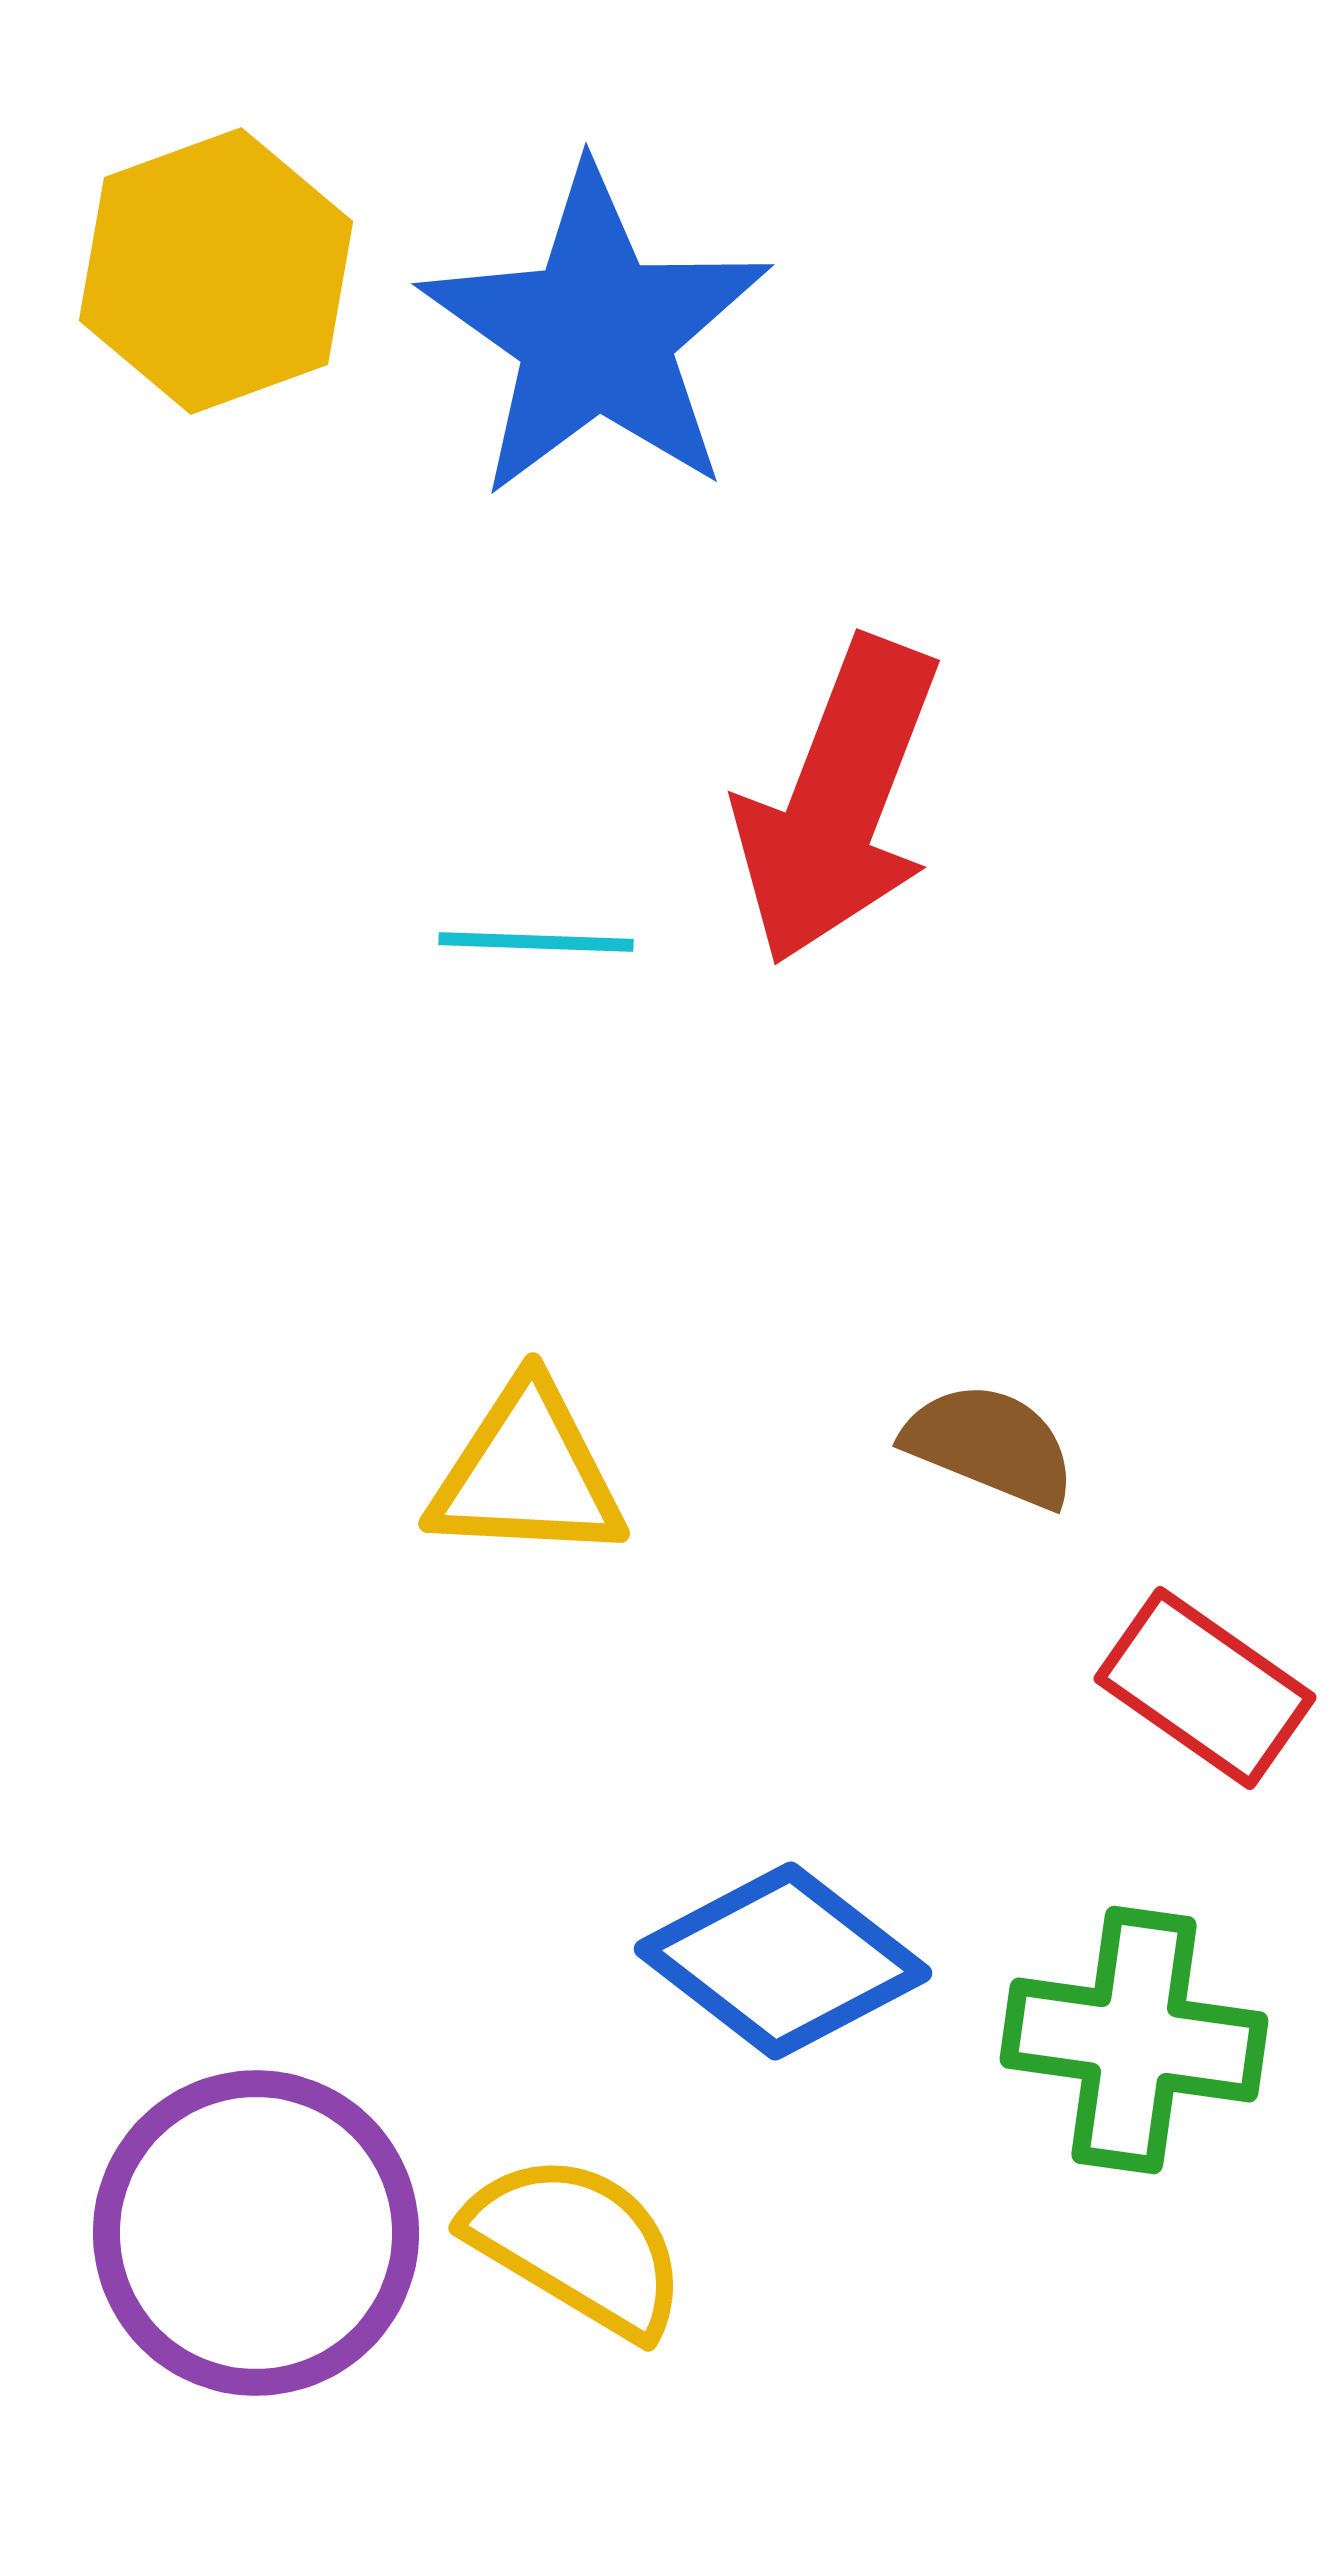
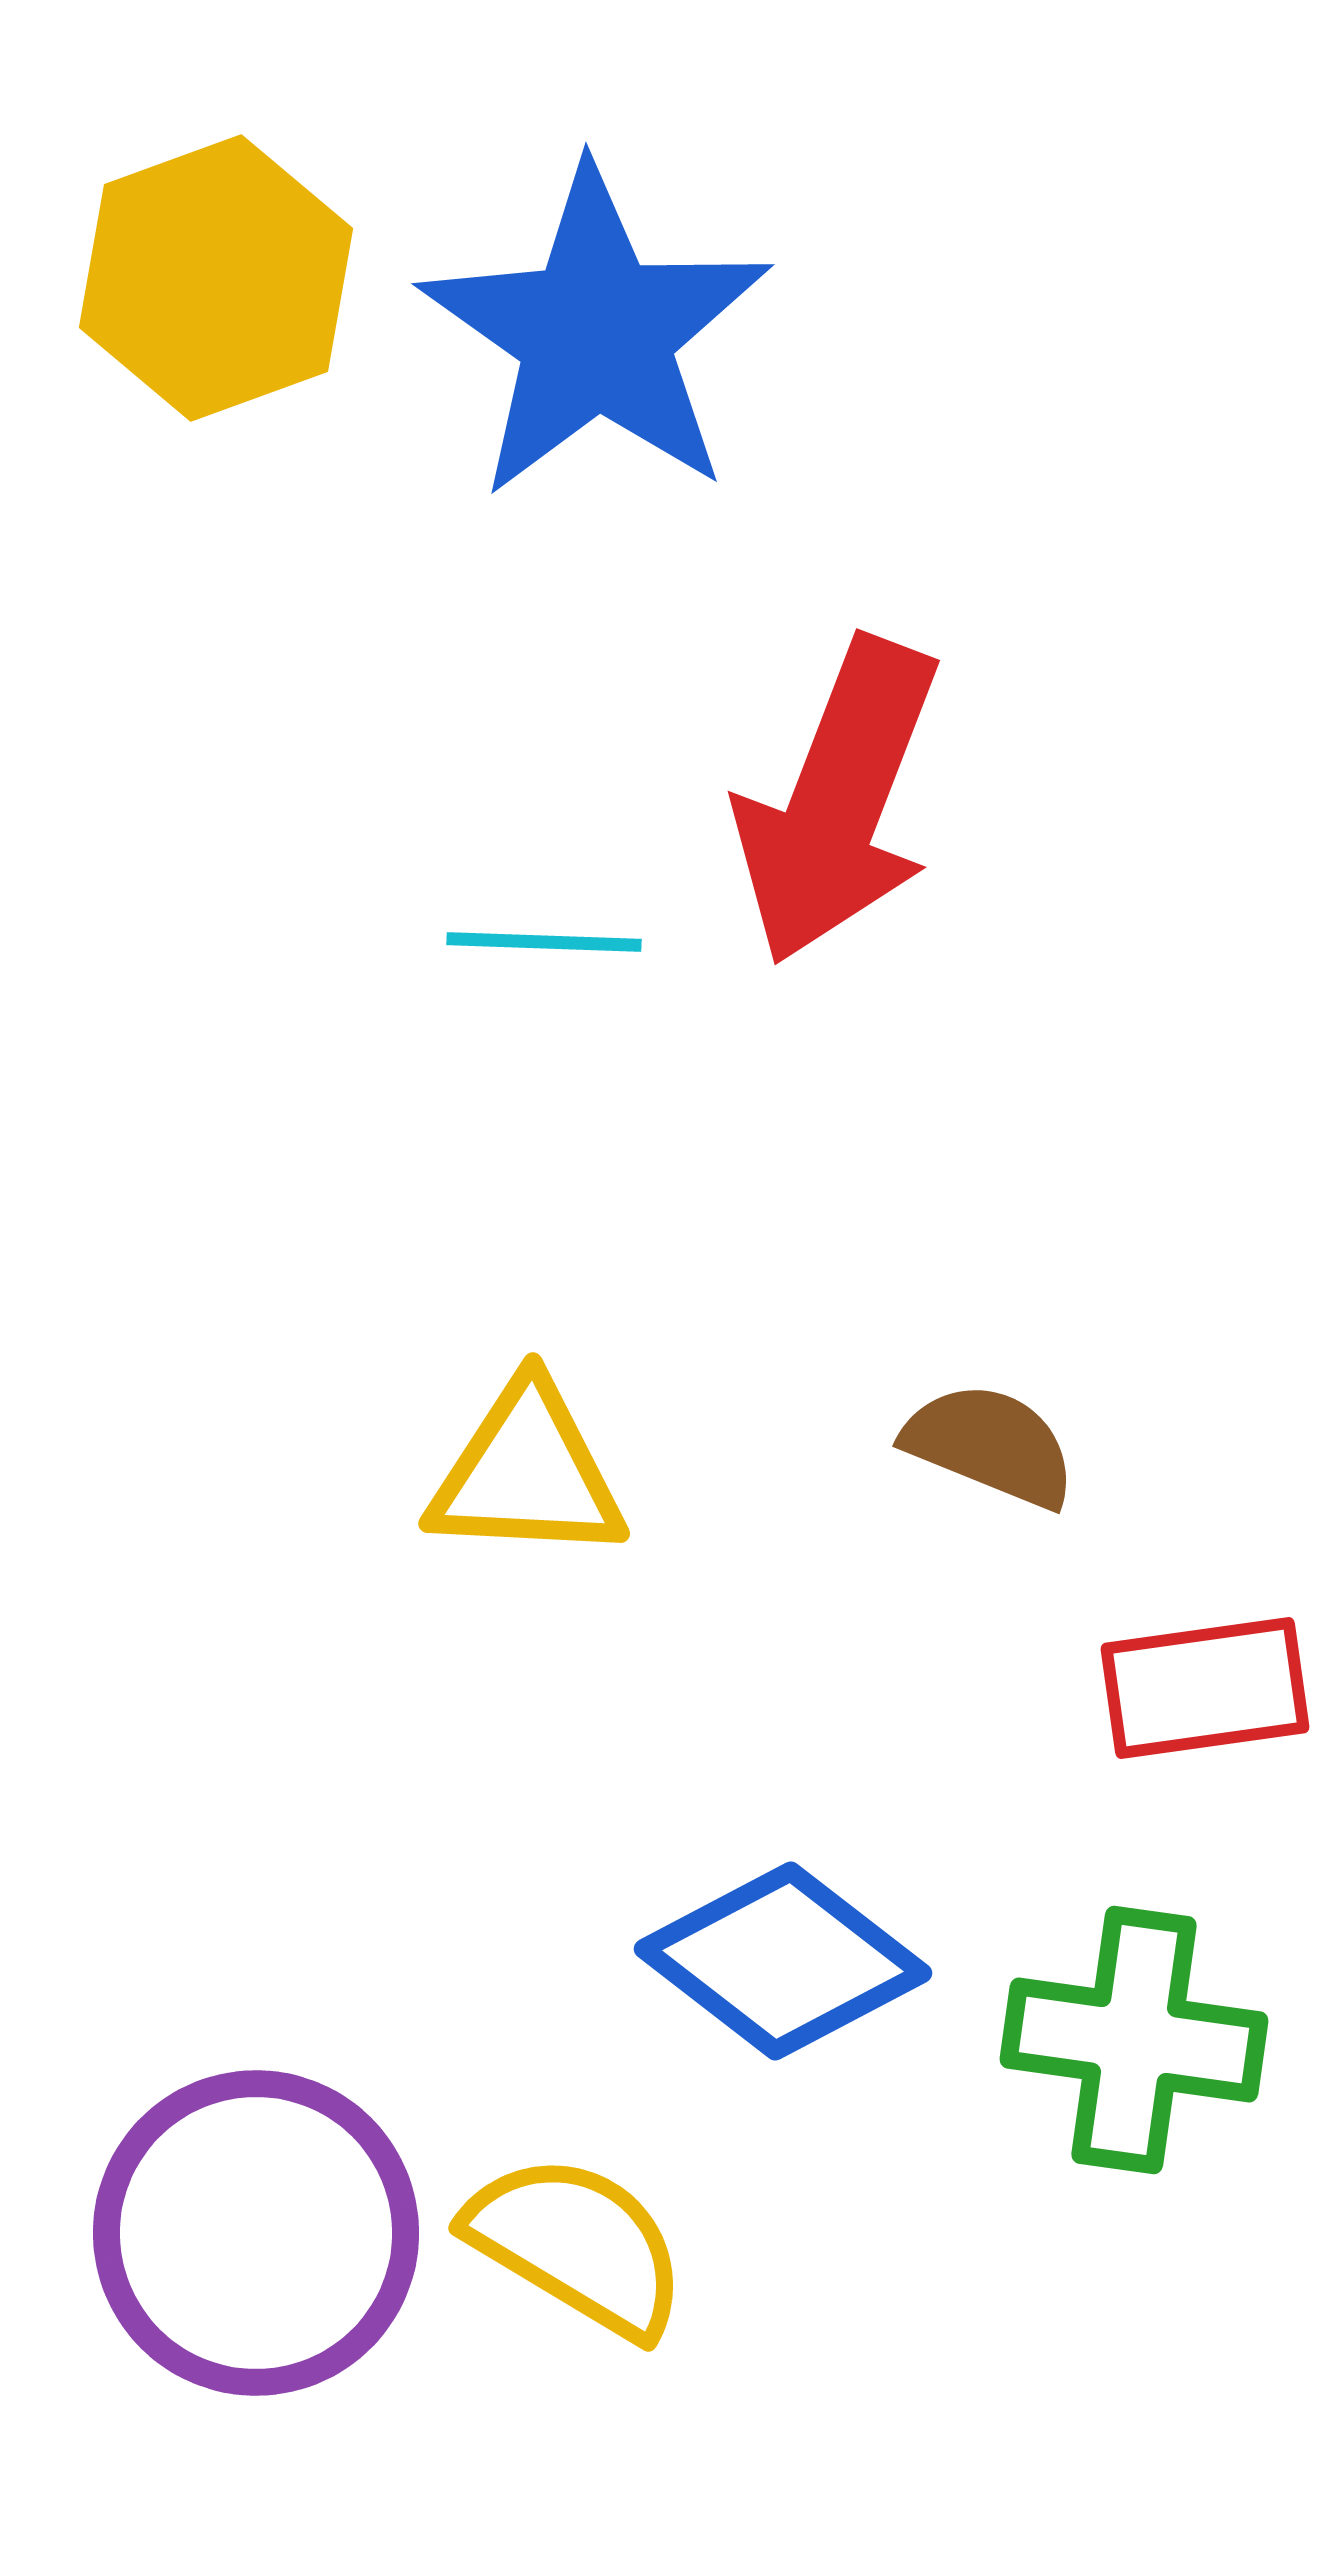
yellow hexagon: moved 7 px down
cyan line: moved 8 px right
red rectangle: rotated 43 degrees counterclockwise
